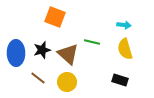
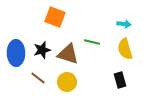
cyan arrow: moved 1 px up
brown triangle: rotated 25 degrees counterclockwise
black rectangle: rotated 56 degrees clockwise
